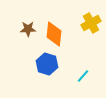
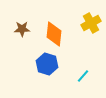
brown star: moved 6 px left
